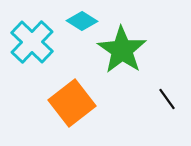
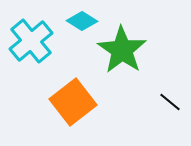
cyan cross: moved 1 px left, 1 px up; rotated 6 degrees clockwise
black line: moved 3 px right, 3 px down; rotated 15 degrees counterclockwise
orange square: moved 1 px right, 1 px up
